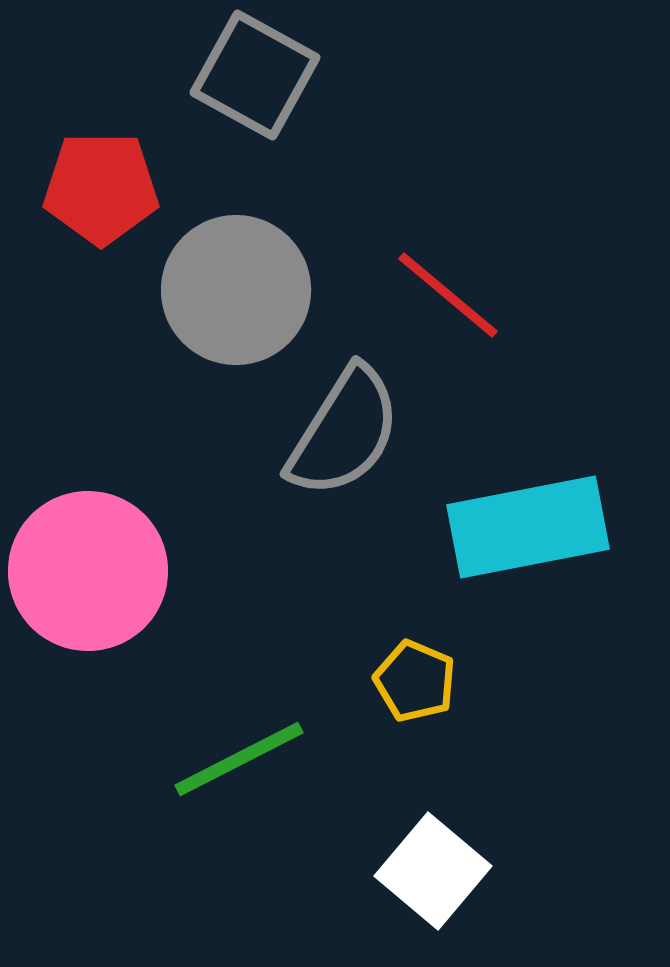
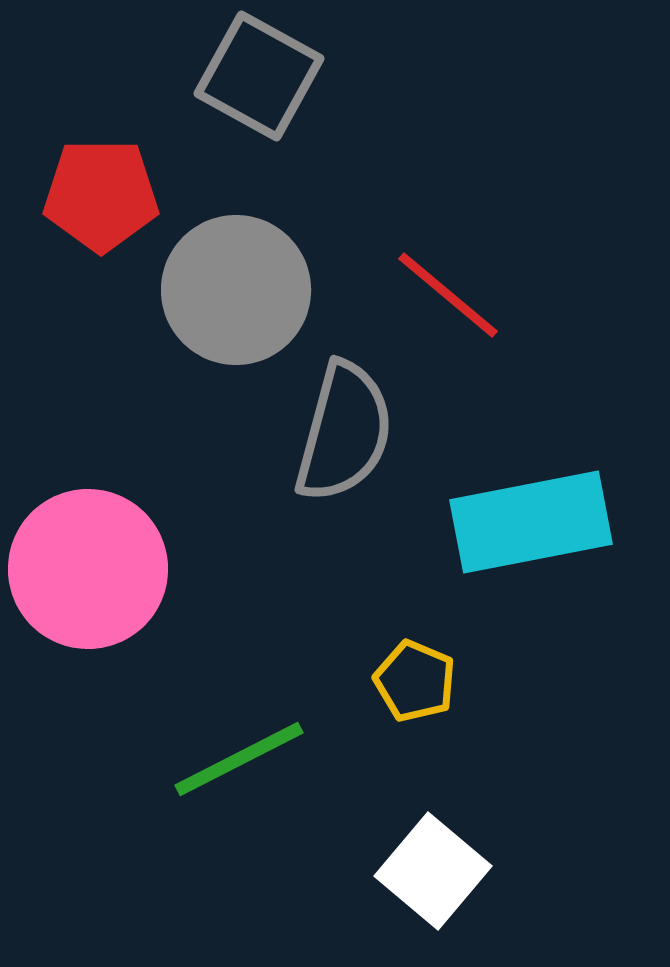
gray square: moved 4 px right, 1 px down
red pentagon: moved 7 px down
gray semicircle: rotated 17 degrees counterclockwise
cyan rectangle: moved 3 px right, 5 px up
pink circle: moved 2 px up
